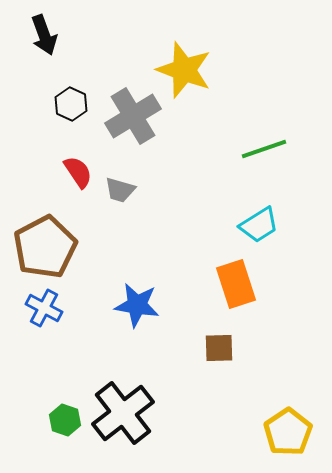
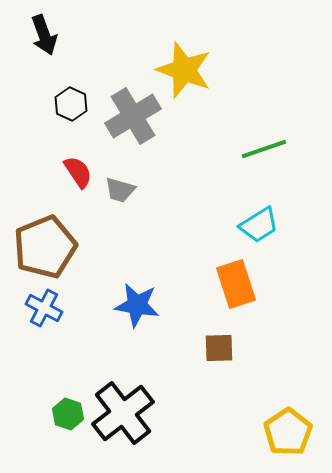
brown pentagon: rotated 6 degrees clockwise
green hexagon: moved 3 px right, 6 px up
